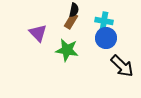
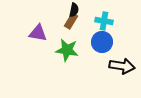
purple triangle: rotated 36 degrees counterclockwise
blue circle: moved 4 px left, 4 px down
black arrow: rotated 35 degrees counterclockwise
